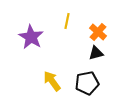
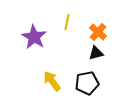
yellow line: moved 1 px down
purple star: moved 3 px right
